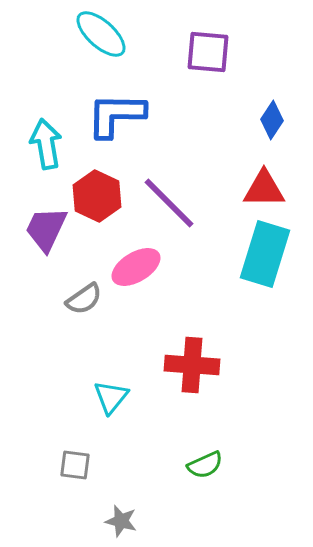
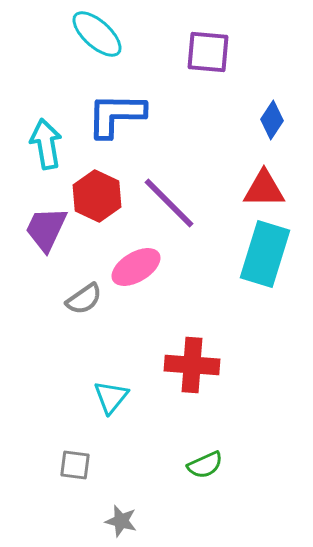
cyan ellipse: moved 4 px left
